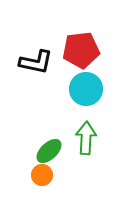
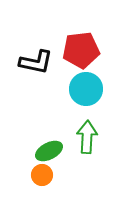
green arrow: moved 1 px right, 1 px up
green ellipse: rotated 16 degrees clockwise
